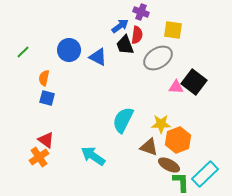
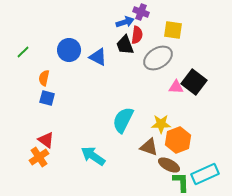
blue arrow: moved 5 px right, 4 px up; rotated 18 degrees clockwise
cyan rectangle: rotated 20 degrees clockwise
